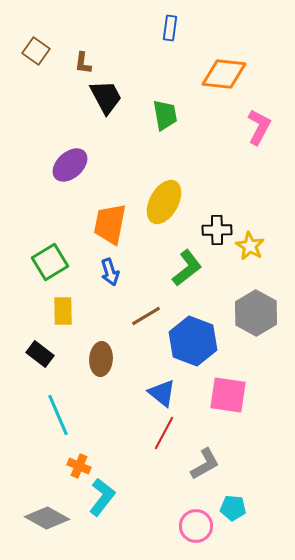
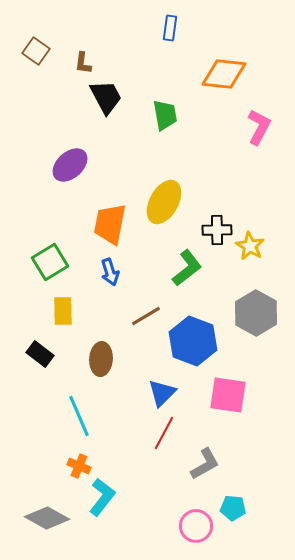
blue triangle: rotated 36 degrees clockwise
cyan line: moved 21 px right, 1 px down
